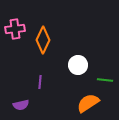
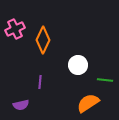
pink cross: rotated 18 degrees counterclockwise
